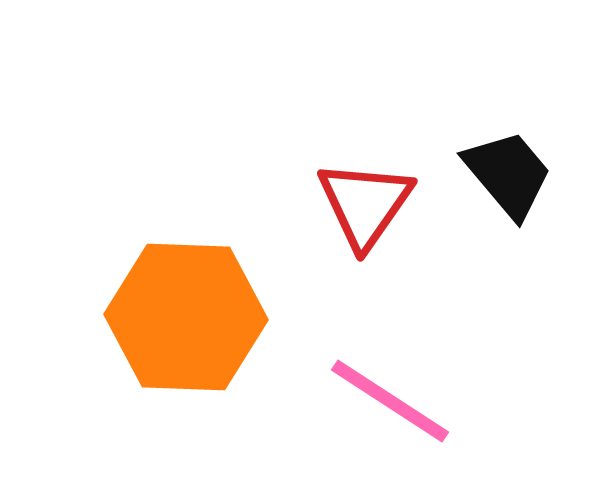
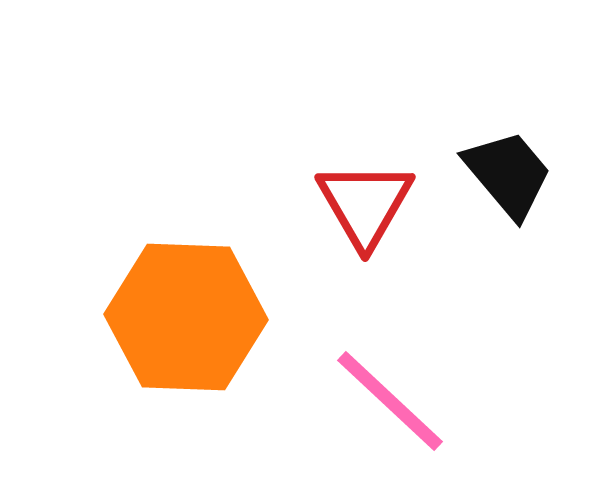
red triangle: rotated 5 degrees counterclockwise
pink line: rotated 10 degrees clockwise
